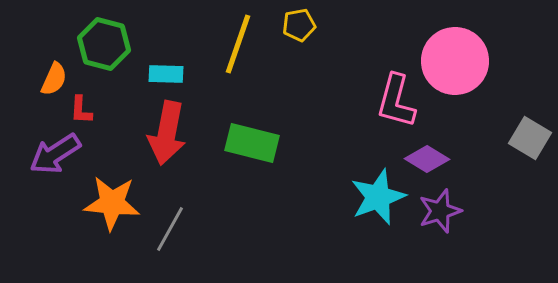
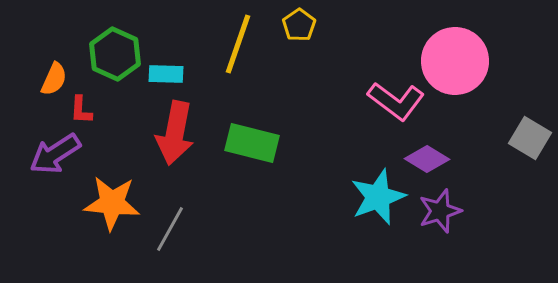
yellow pentagon: rotated 24 degrees counterclockwise
green hexagon: moved 11 px right, 10 px down; rotated 9 degrees clockwise
pink L-shape: rotated 68 degrees counterclockwise
red arrow: moved 8 px right
